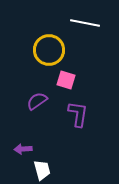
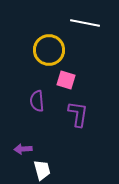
purple semicircle: rotated 60 degrees counterclockwise
